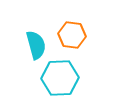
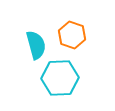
orange hexagon: rotated 12 degrees clockwise
